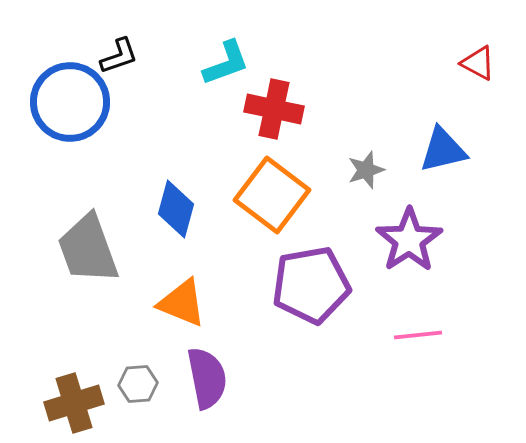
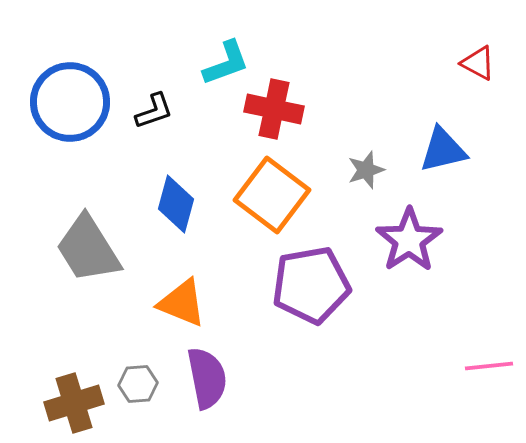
black L-shape: moved 35 px right, 55 px down
blue diamond: moved 5 px up
gray trapezoid: rotated 12 degrees counterclockwise
pink line: moved 71 px right, 31 px down
